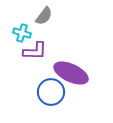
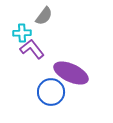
cyan cross: rotated 18 degrees counterclockwise
purple L-shape: moved 3 px left, 2 px up; rotated 130 degrees counterclockwise
